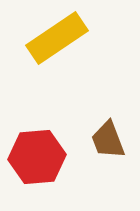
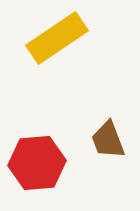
red hexagon: moved 6 px down
